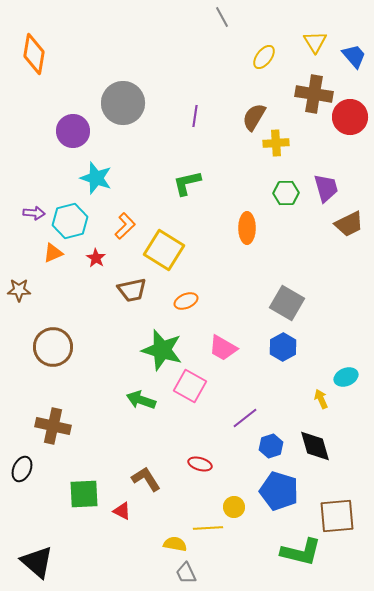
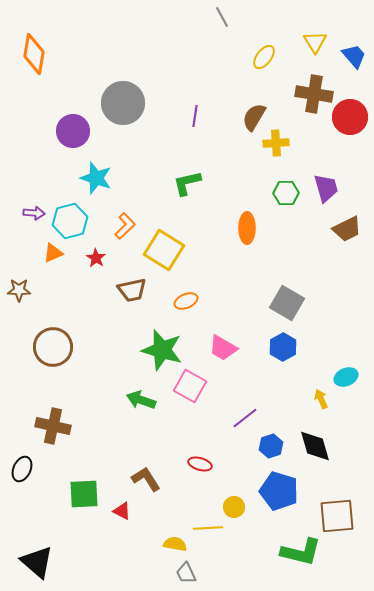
brown trapezoid at (349, 224): moved 2 px left, 5 px down
